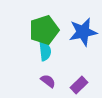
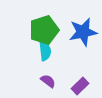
purple rectangle: moved 1 px right, 1 px down
